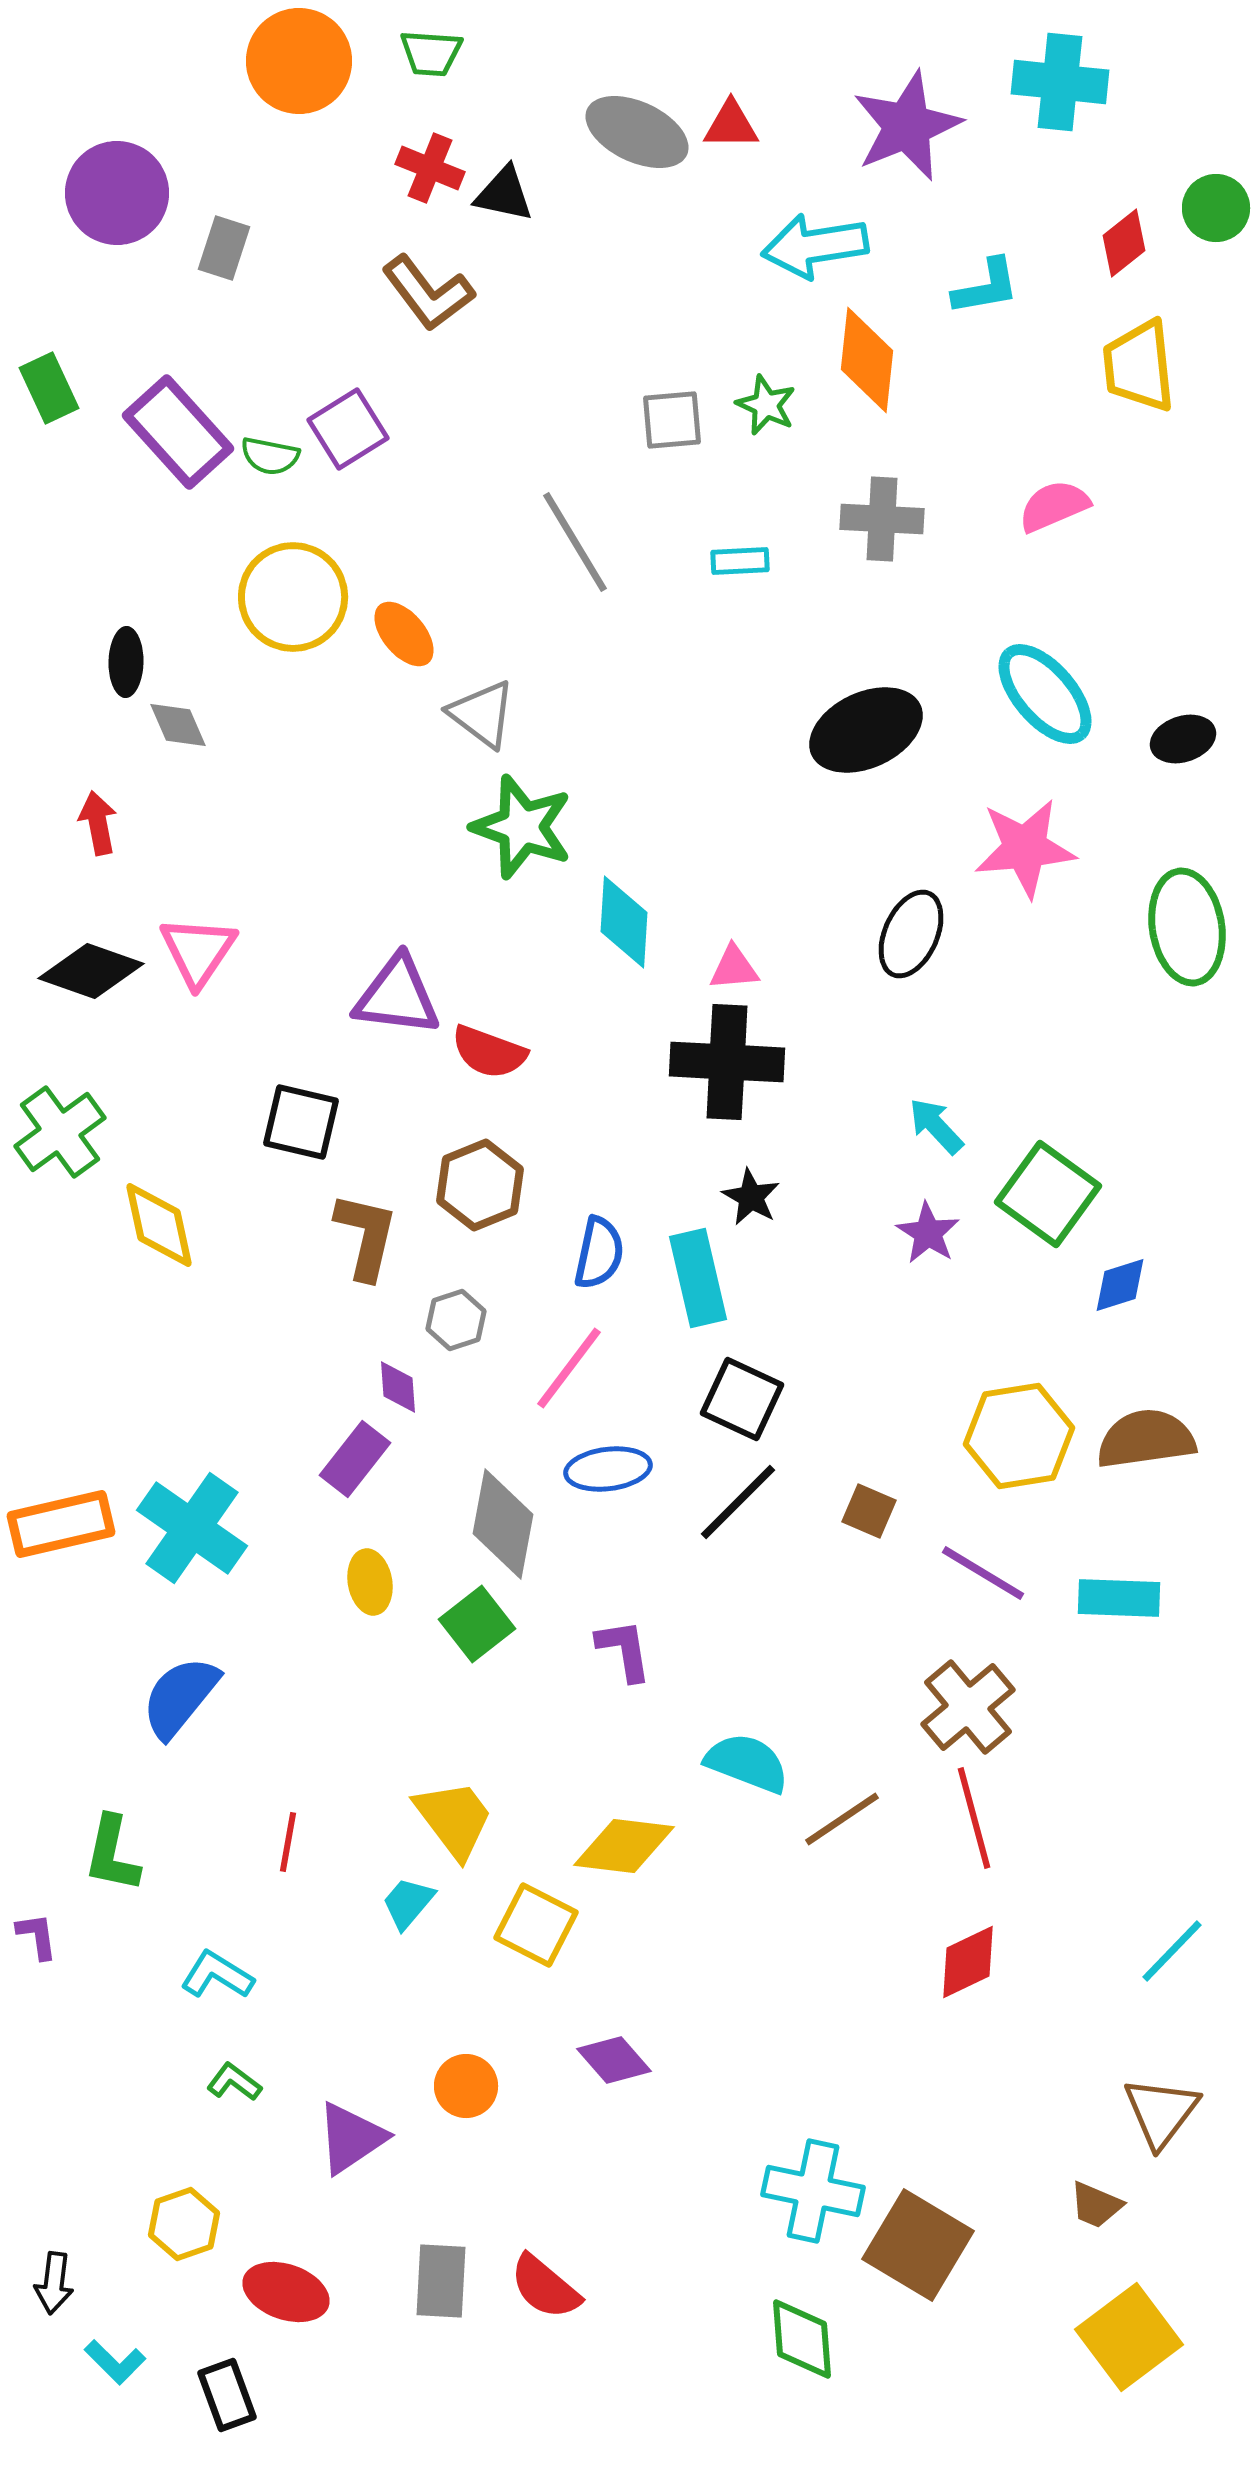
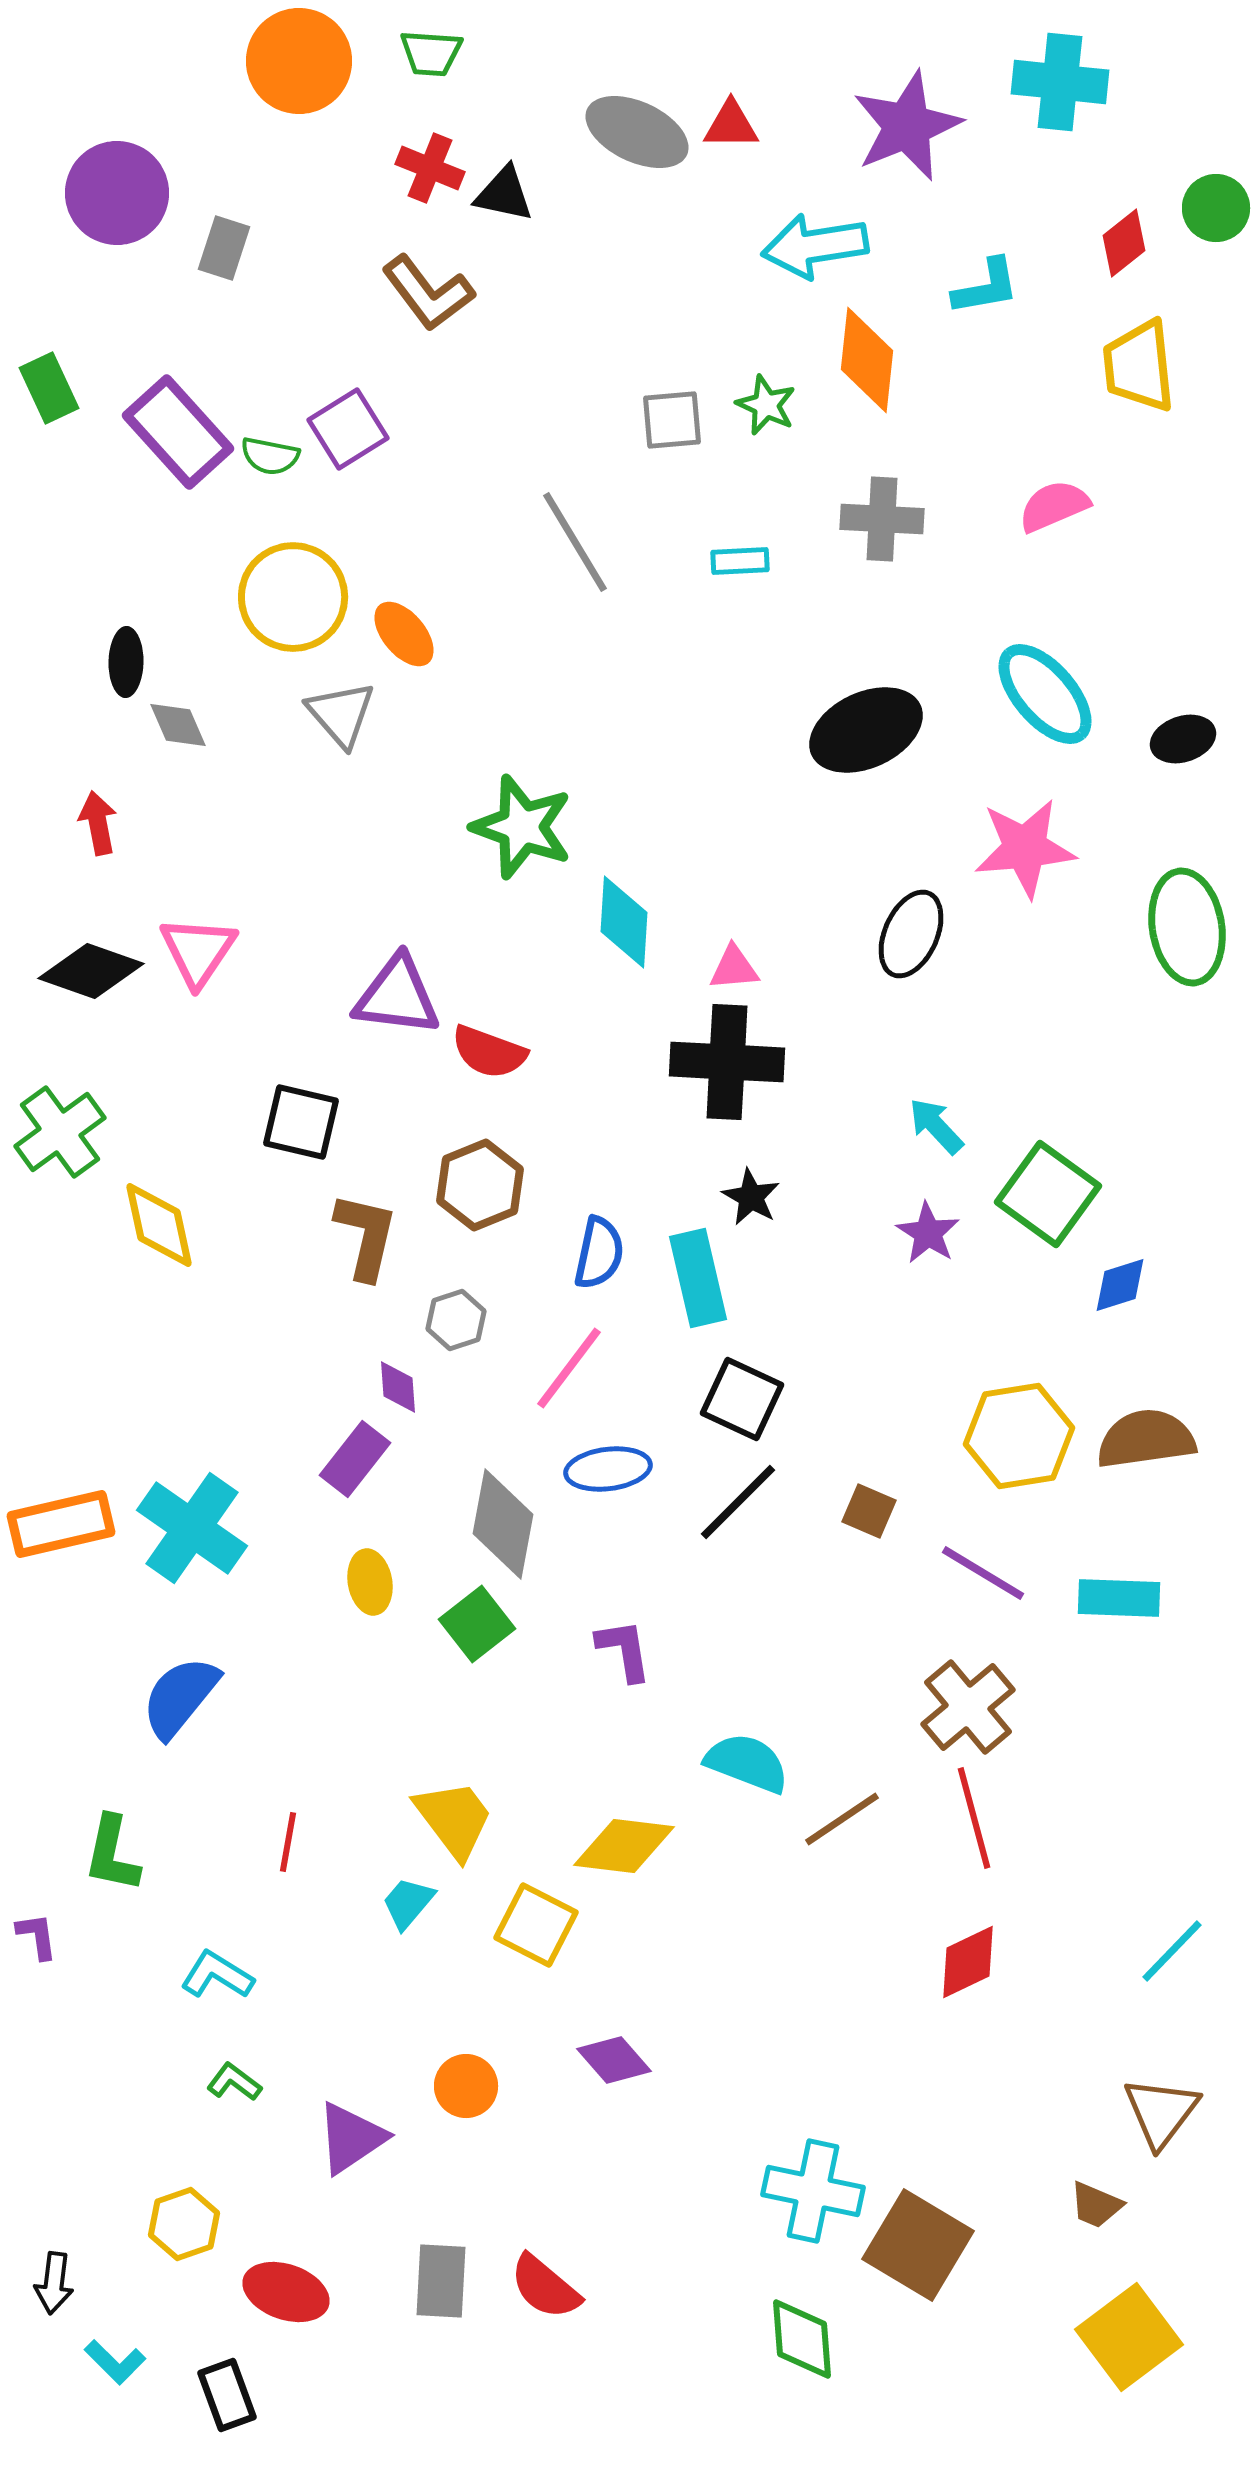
gray triangle at (482, 714): moved 141 px left; rotated 12 degrees clockwise
